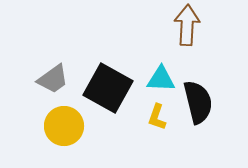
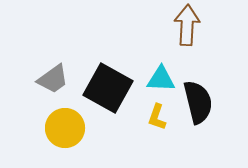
yellow circle: moved 1 px right, 2 px down
